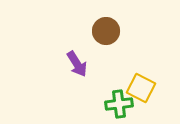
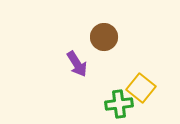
brown circle: moved 2 px left, 6 px down
yellow square: rotated 12 degrees clockwise
